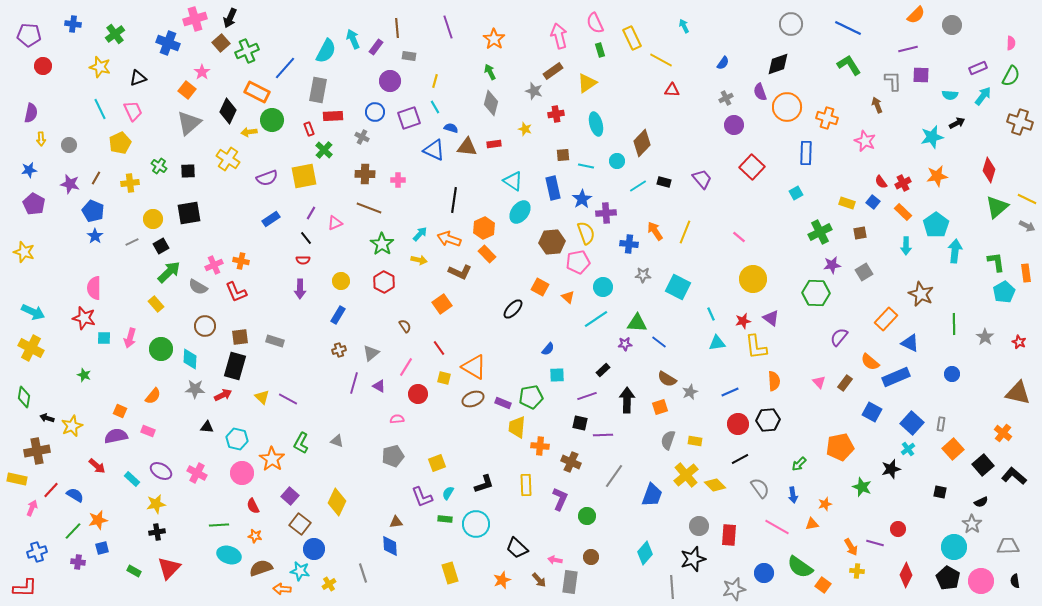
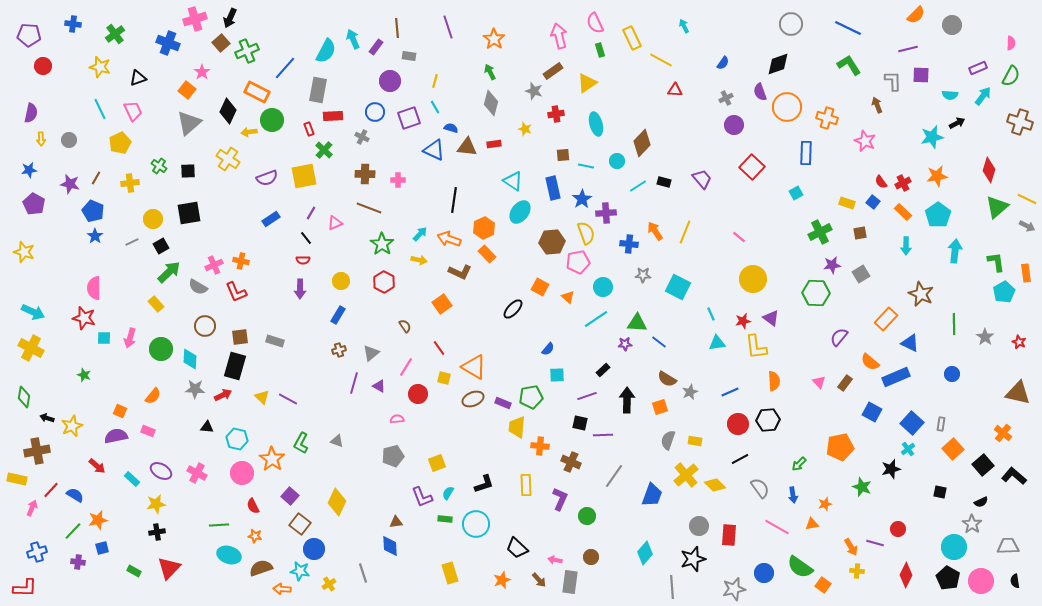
red triangle at (672, 90): moved 3 px right
gray circle at (69, 145): moved 5 px up
cyan pentagon at (936, 225): moved 2 px right, 10 px up
gray square at (864, 272): moved 3 px left, 2 px down
